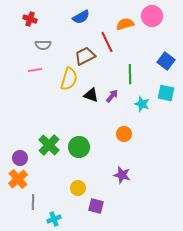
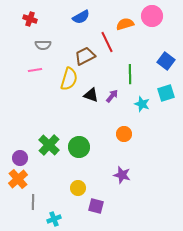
cyan square: rotated 30 degrees counterclockwise
